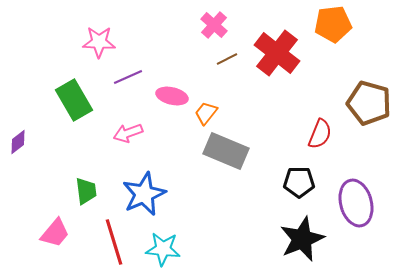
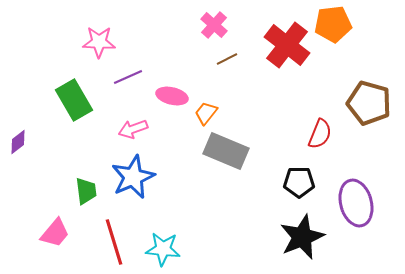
red cross: moved 10 px right, 8 px up
pink arrow: moved 5 px right, 4 px up
blue star: moved 11 px left, 17 px up
black star: moved 2 px up
